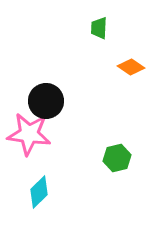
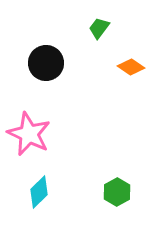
green trapezoid: rotated 35 degrees clockwise
black circle: moved 38 px up
pink star: rotated 18 degrees clockwise
green hexagon: moved 34 px down; rotated 16 degrees counterclockwise
